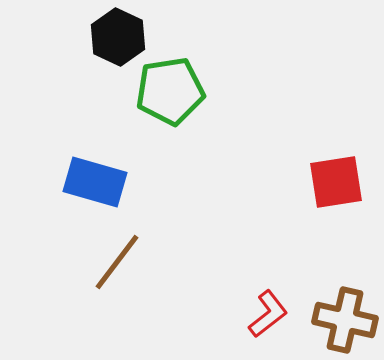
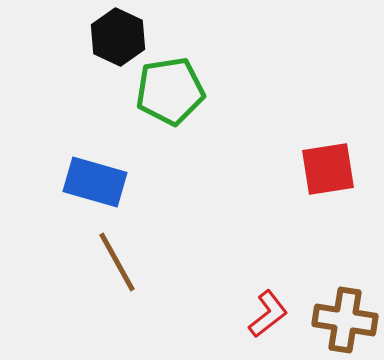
red square: moved 8 px left, 13 px up
brown line: rotated 66 degrees counterclockwise
brown cross: rotated 4 degrees counterclockwise
